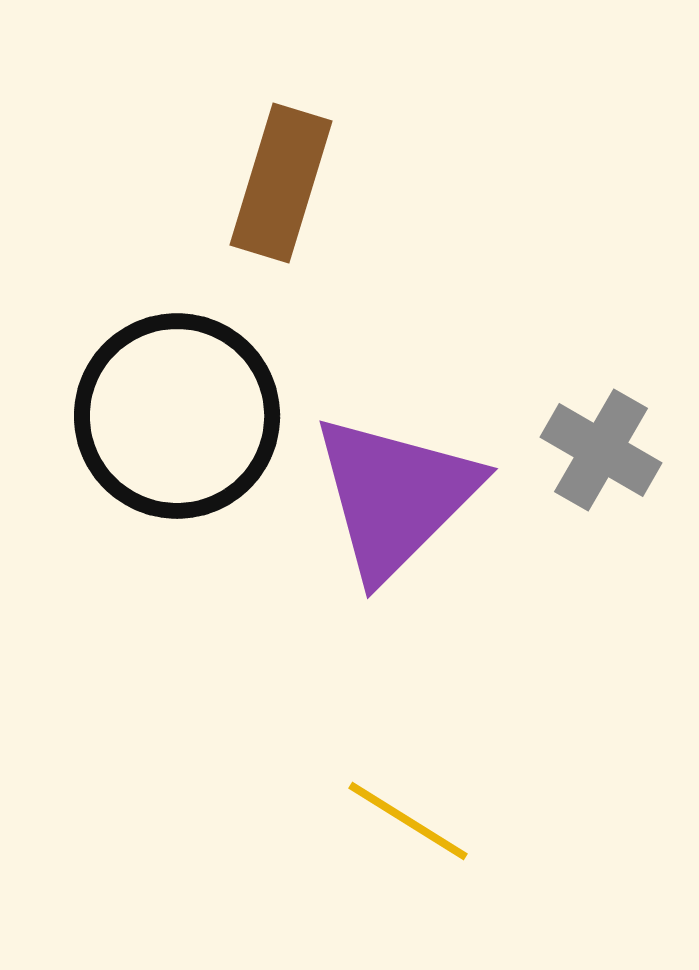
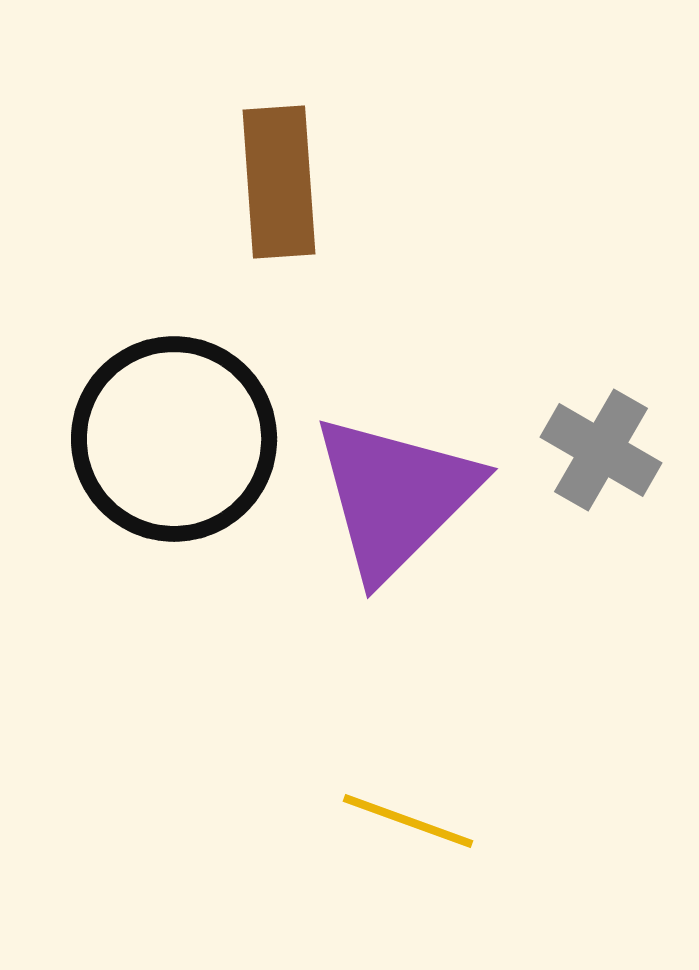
brown rectangle: moved 2 px left, 1 px up; rotated 21 degrees counterclockwise
black circle: moved 3 px left, 23 px down
yellow line: rotated 12 degrees counterclockwise
